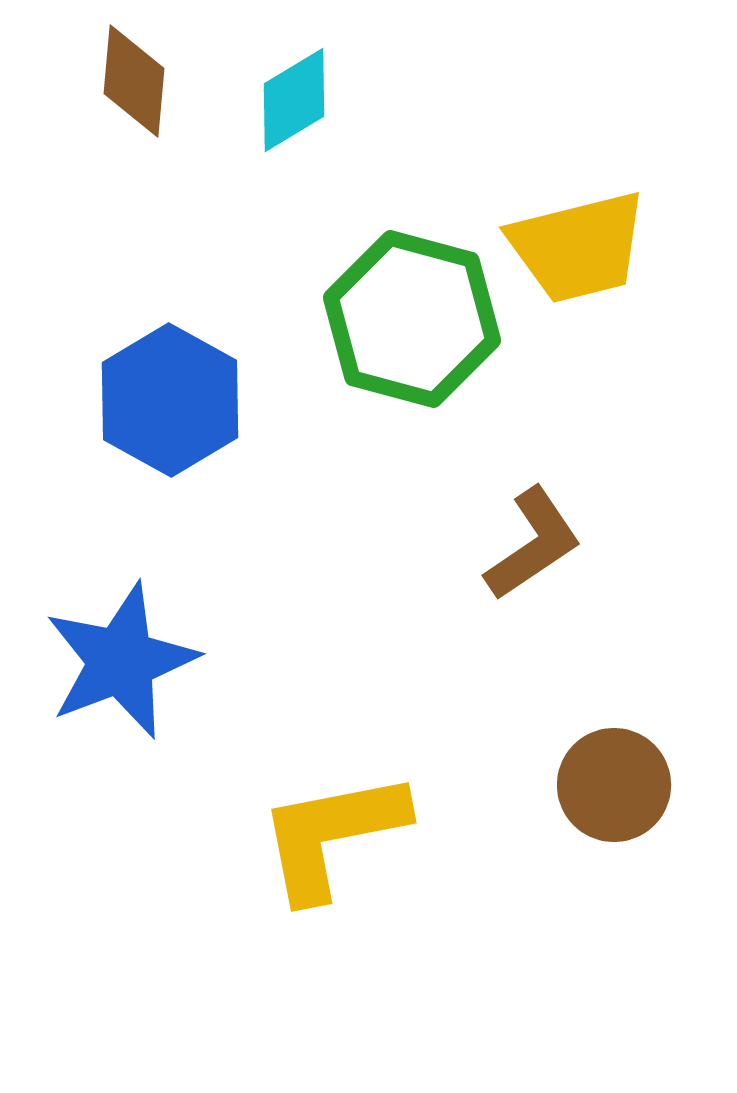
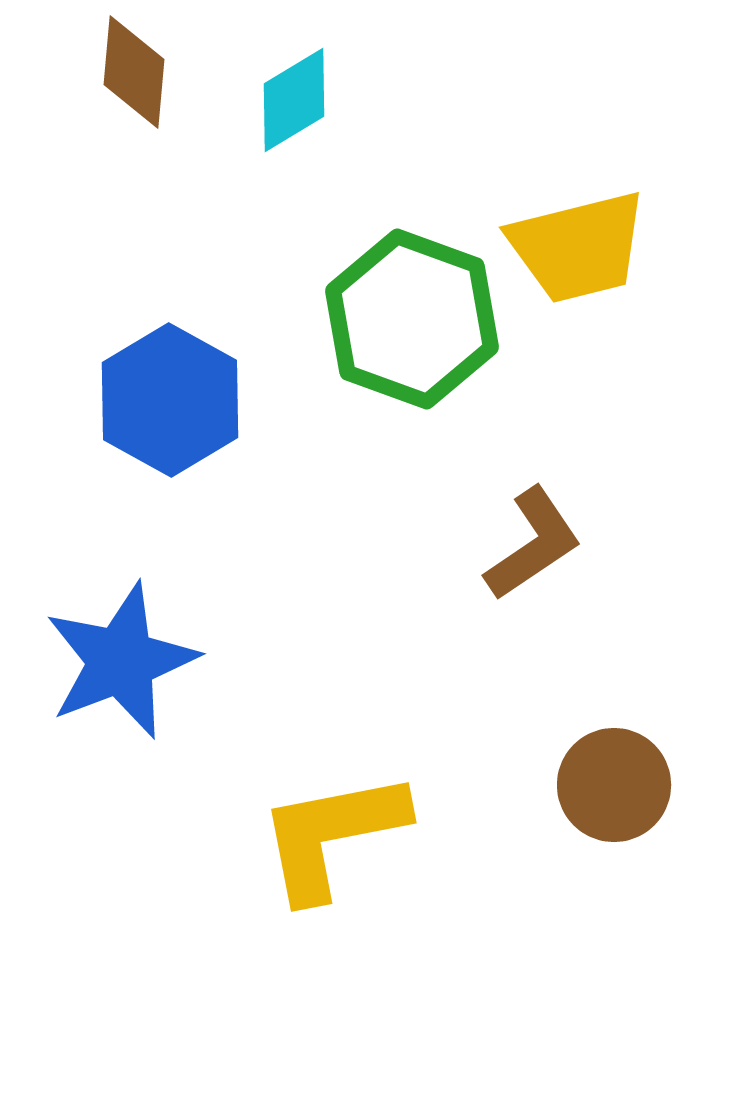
brown diamond: moved 9 px up
green hexagon: rotated 5 degrees clockwise
